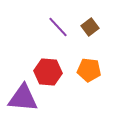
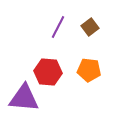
purple line: rotated 70 degrees clockwise
purple triangle: moved 1 px right
